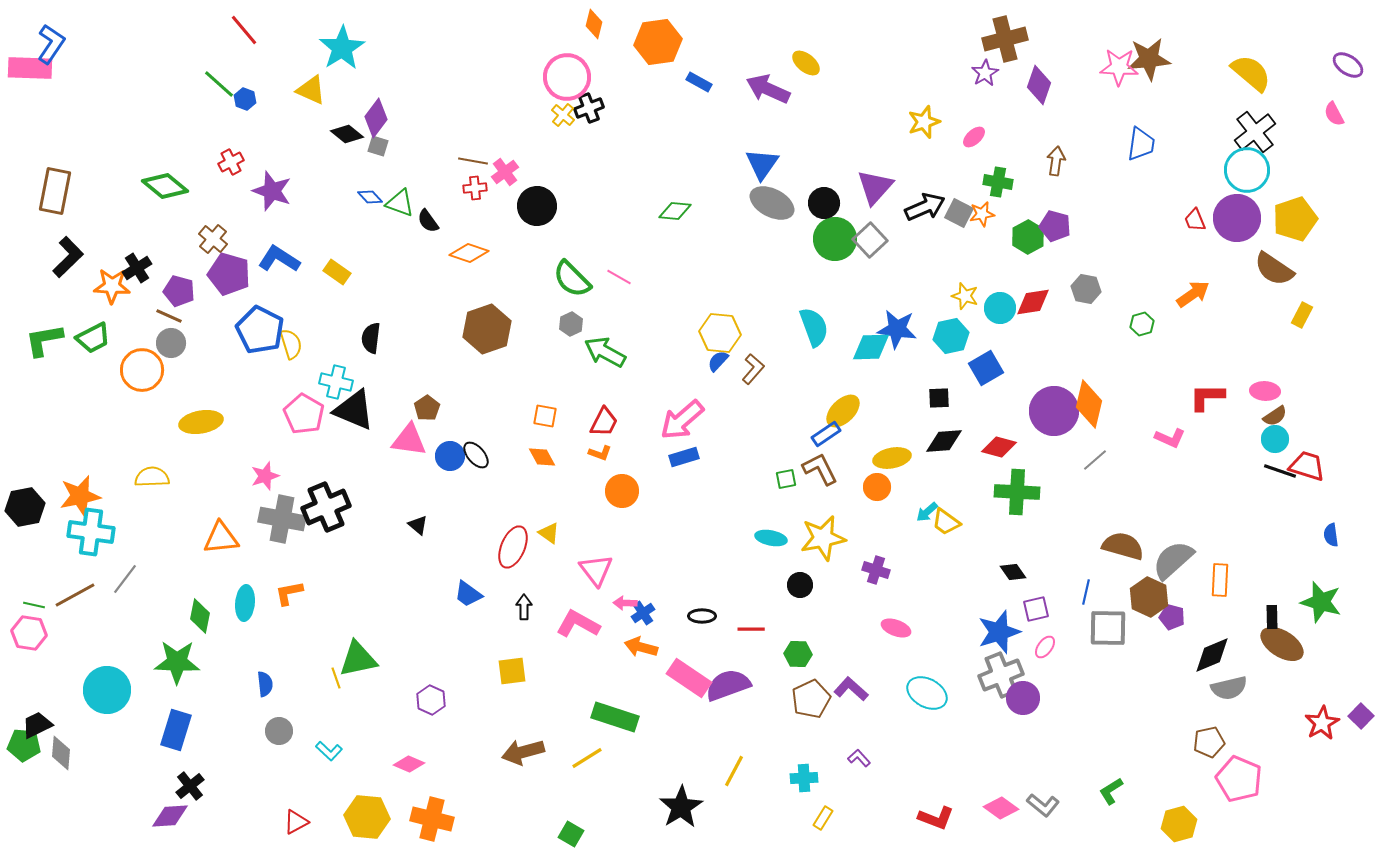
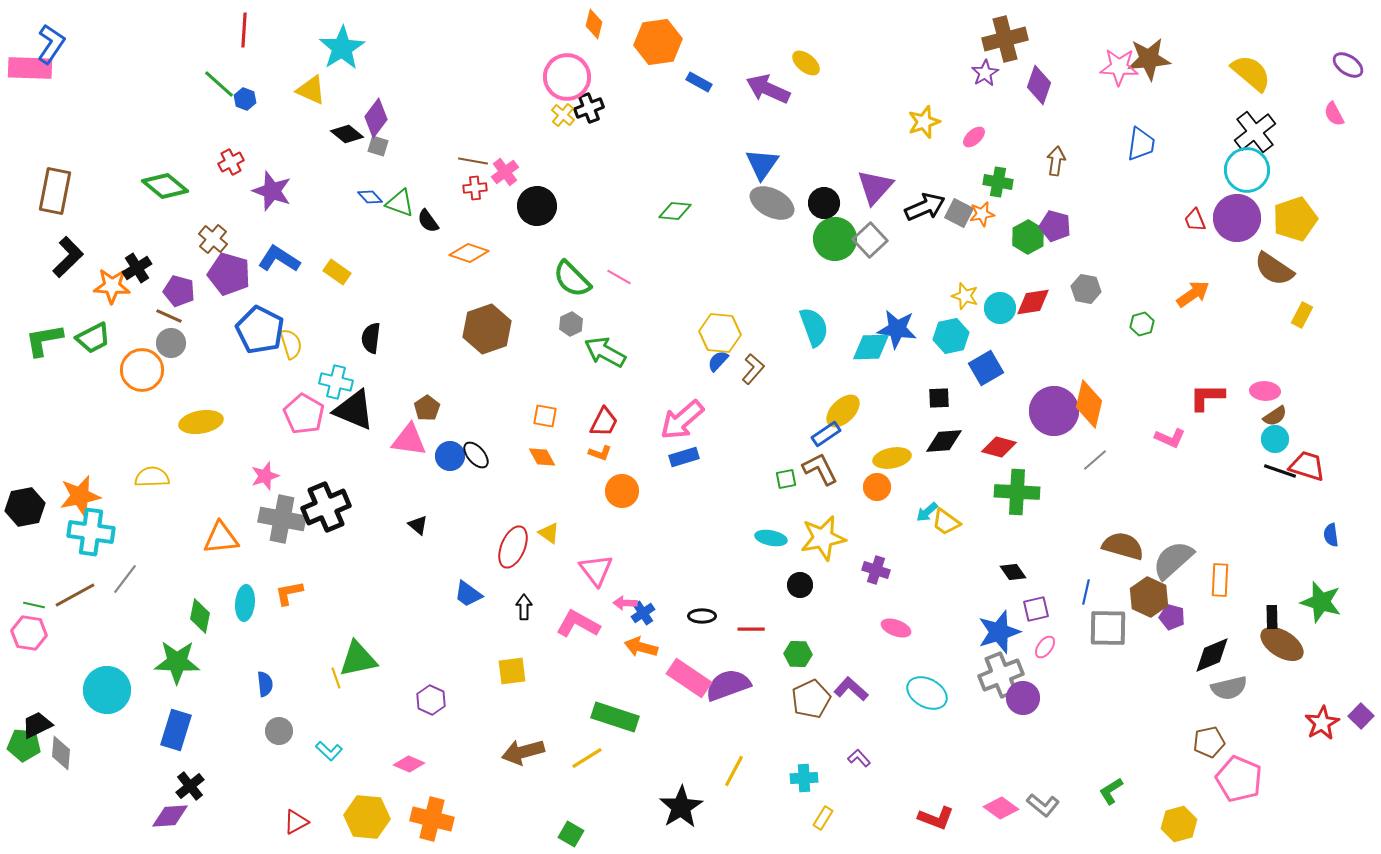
red line at (244, 30): rotated 44 degrees clockwise
